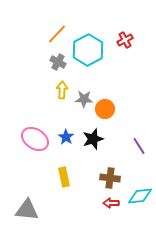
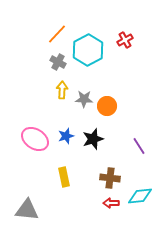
orange circle: moved 2 px right, 3 px up
blue star: moved 1 px up; rotated 21 degrees clockwise
